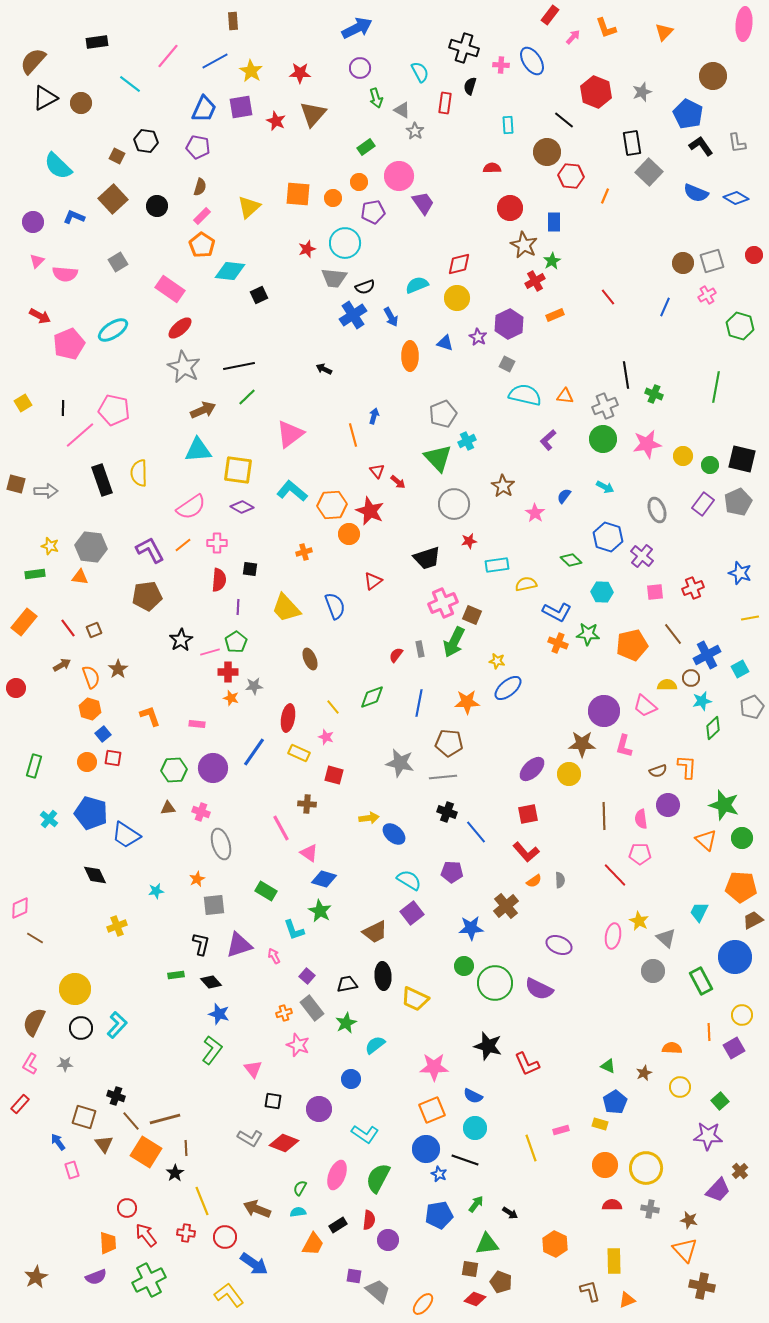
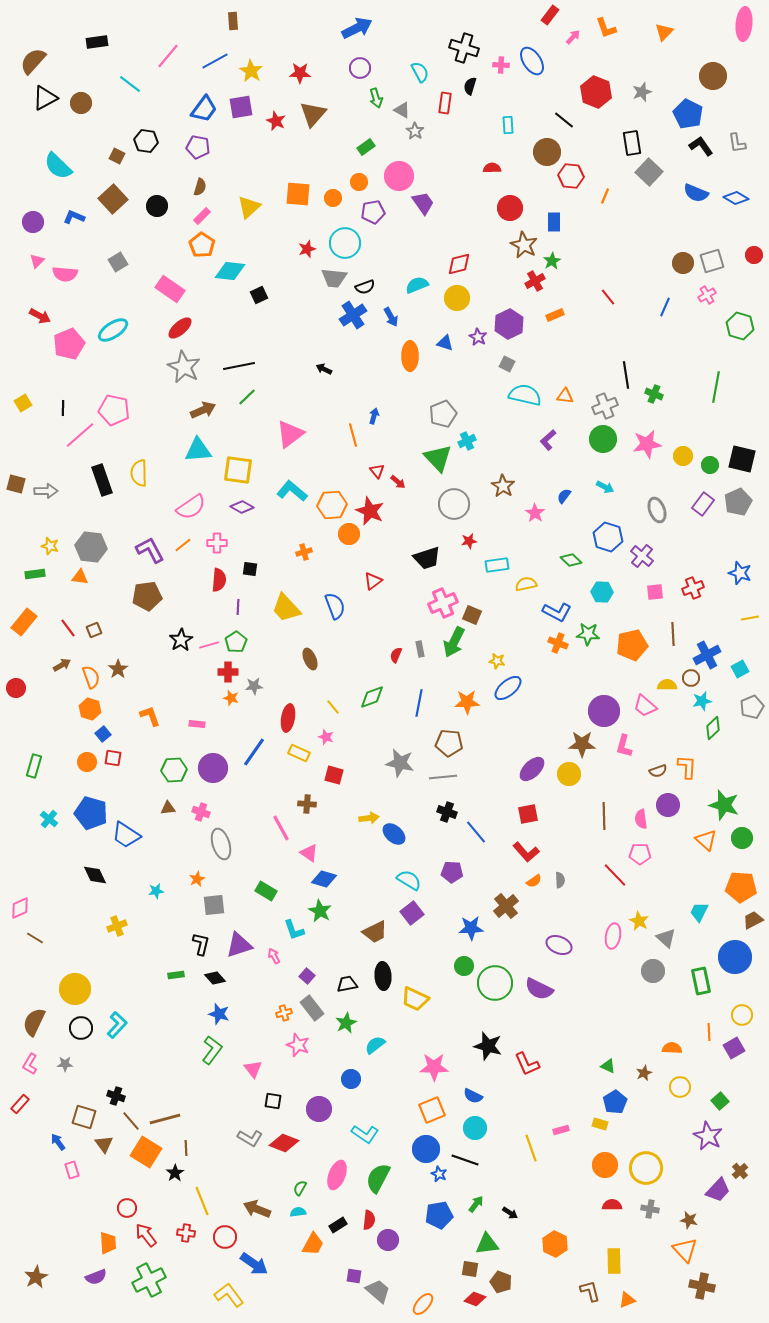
blue trapezoid at (204, 109): rotated 12 degrees clockwise
brown line at (673, 634): rotated 35 degrees clockwise
pink line at (210, 652): moved 1 px left, 7 px up
red semicircle at (396, 655): rotated 14 degrees counterclockwise
green rectangle at (701, 981): rotated 16 degrees clockwise
black diamond at (211, 982): moved 4 px right, 4 px up
purple star at (708, 1136): rotated 24 degrees clockwise
